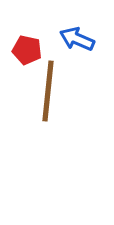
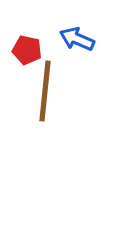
brown line: moved 3 px left
